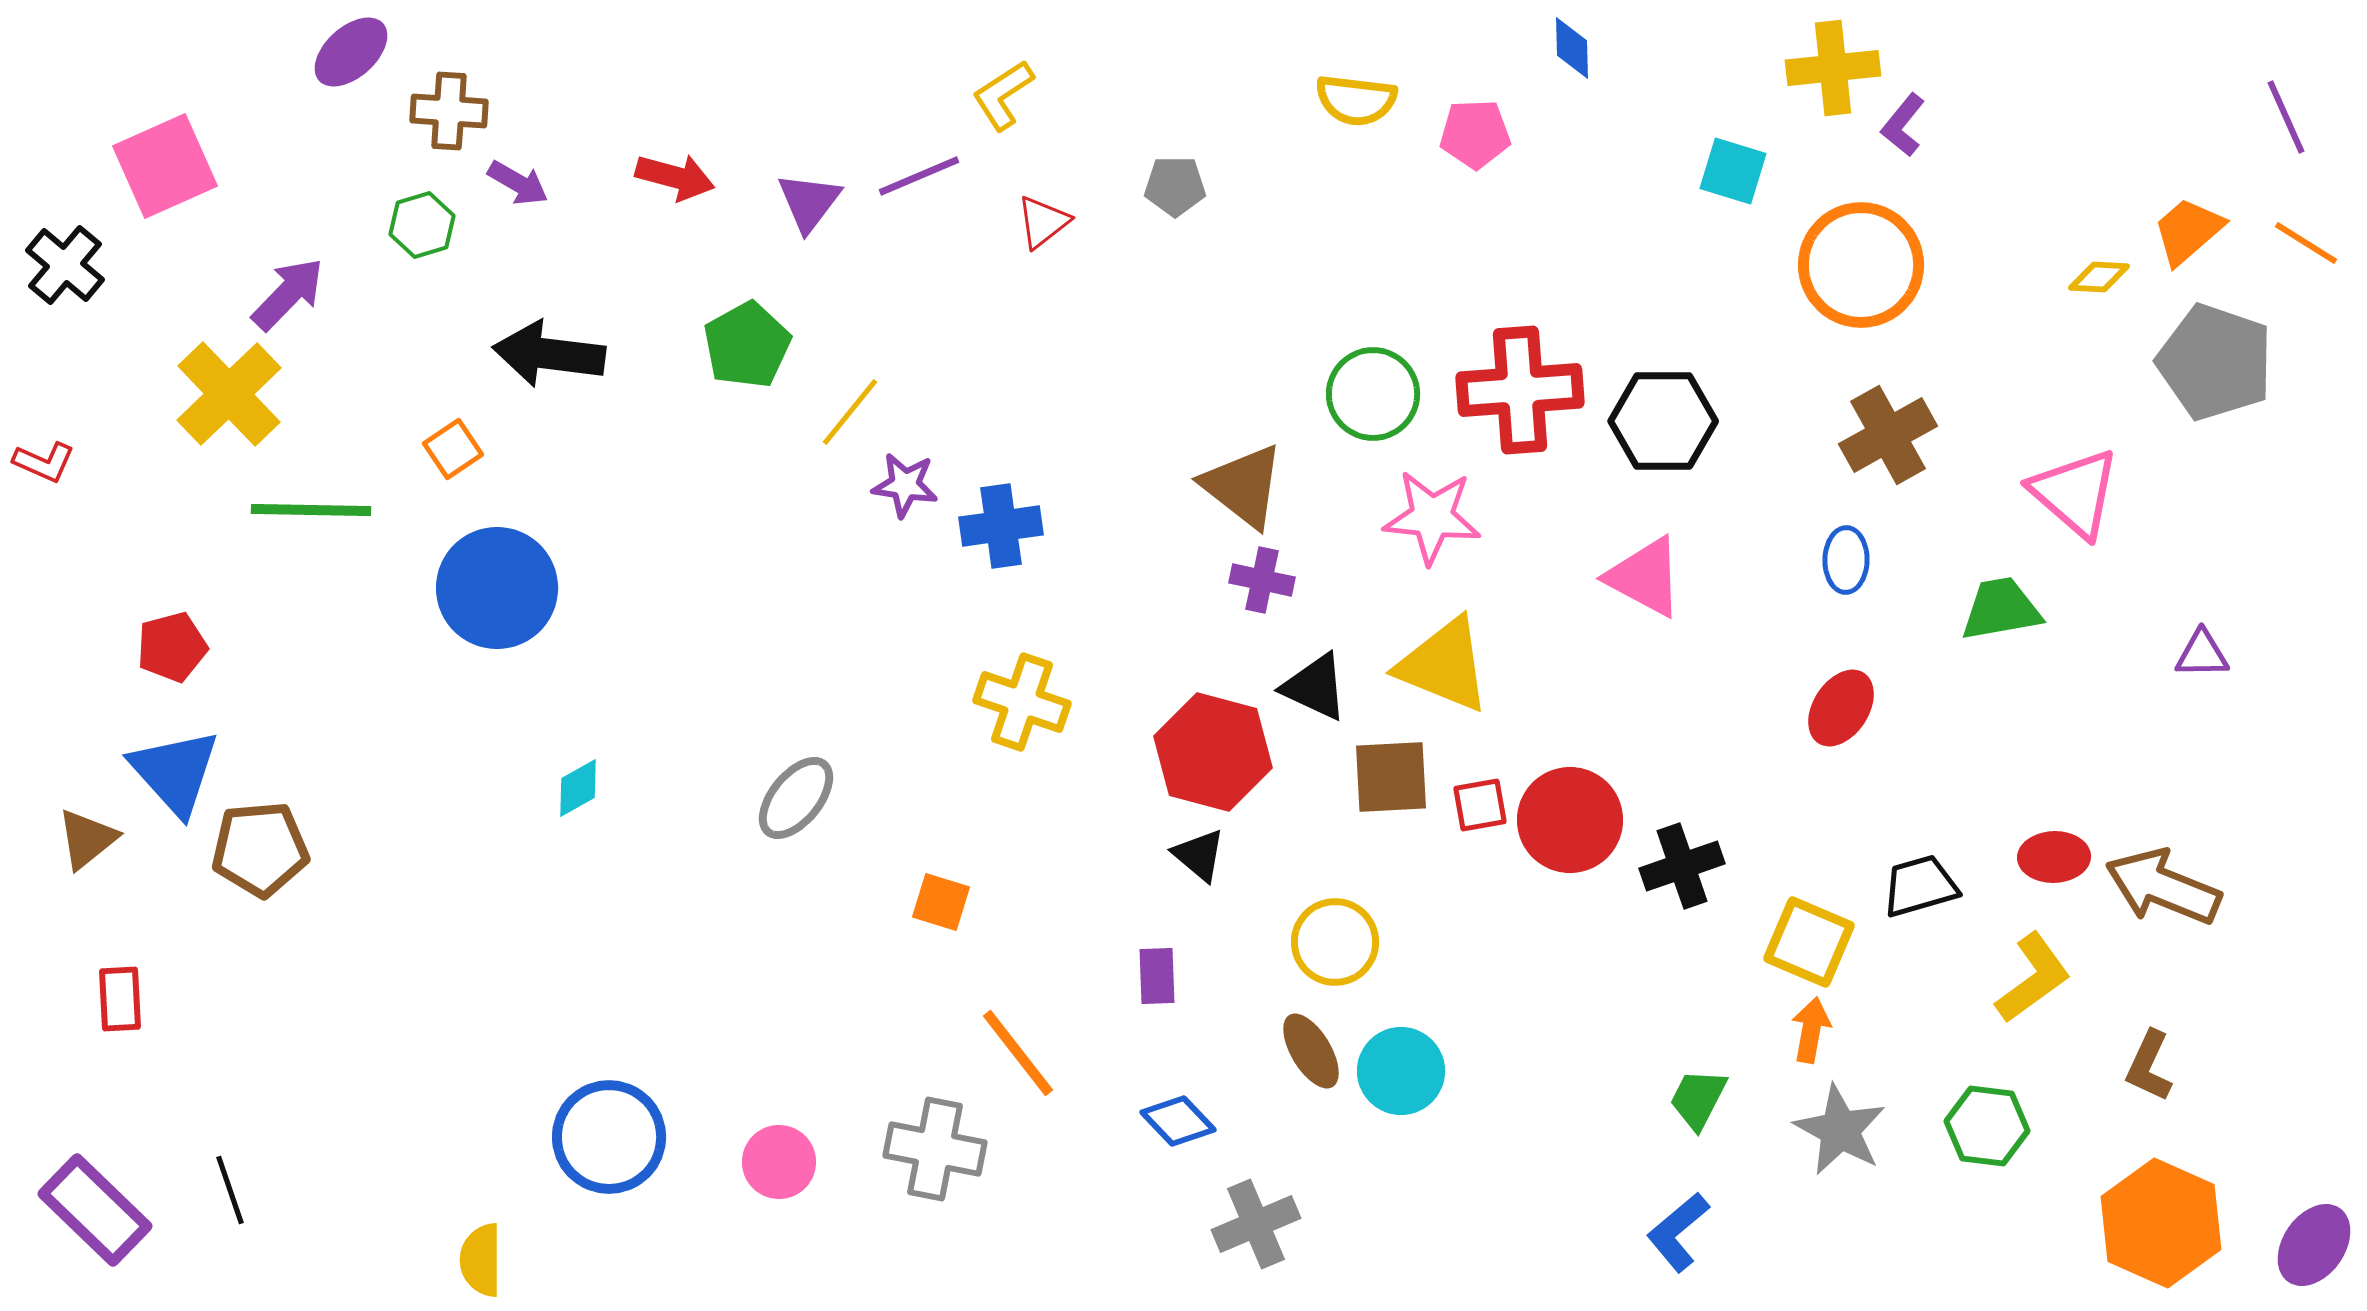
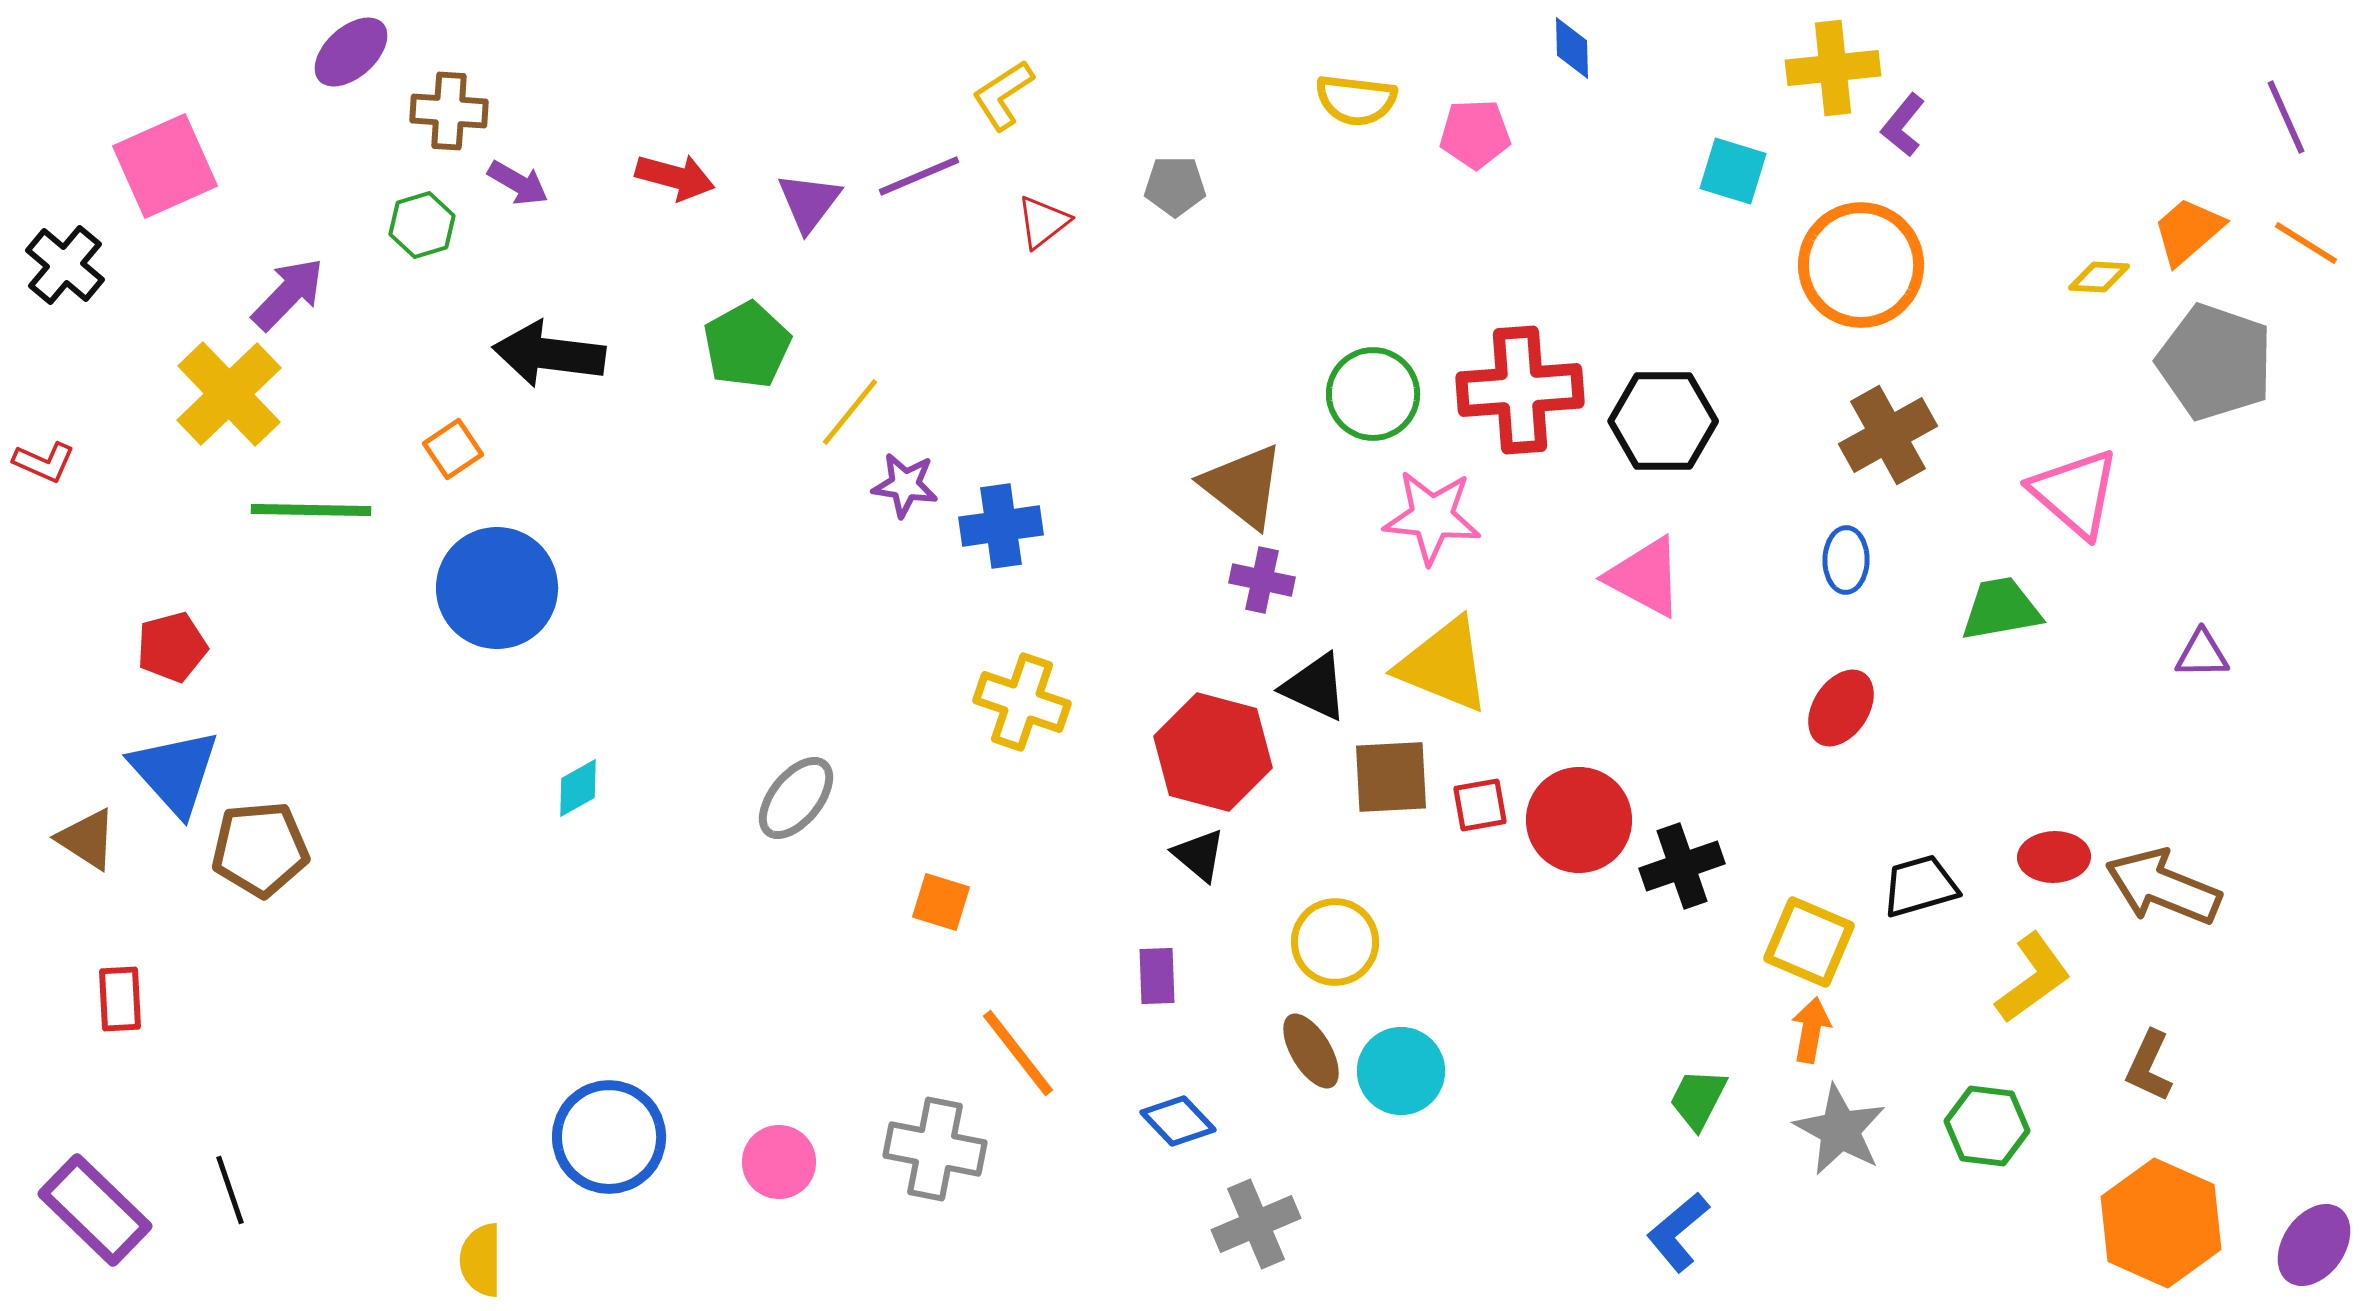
red circle at (1570, 820): moved 9 px right
brown triangle at (87, 839): rotated 48 degrees counterclockwise
